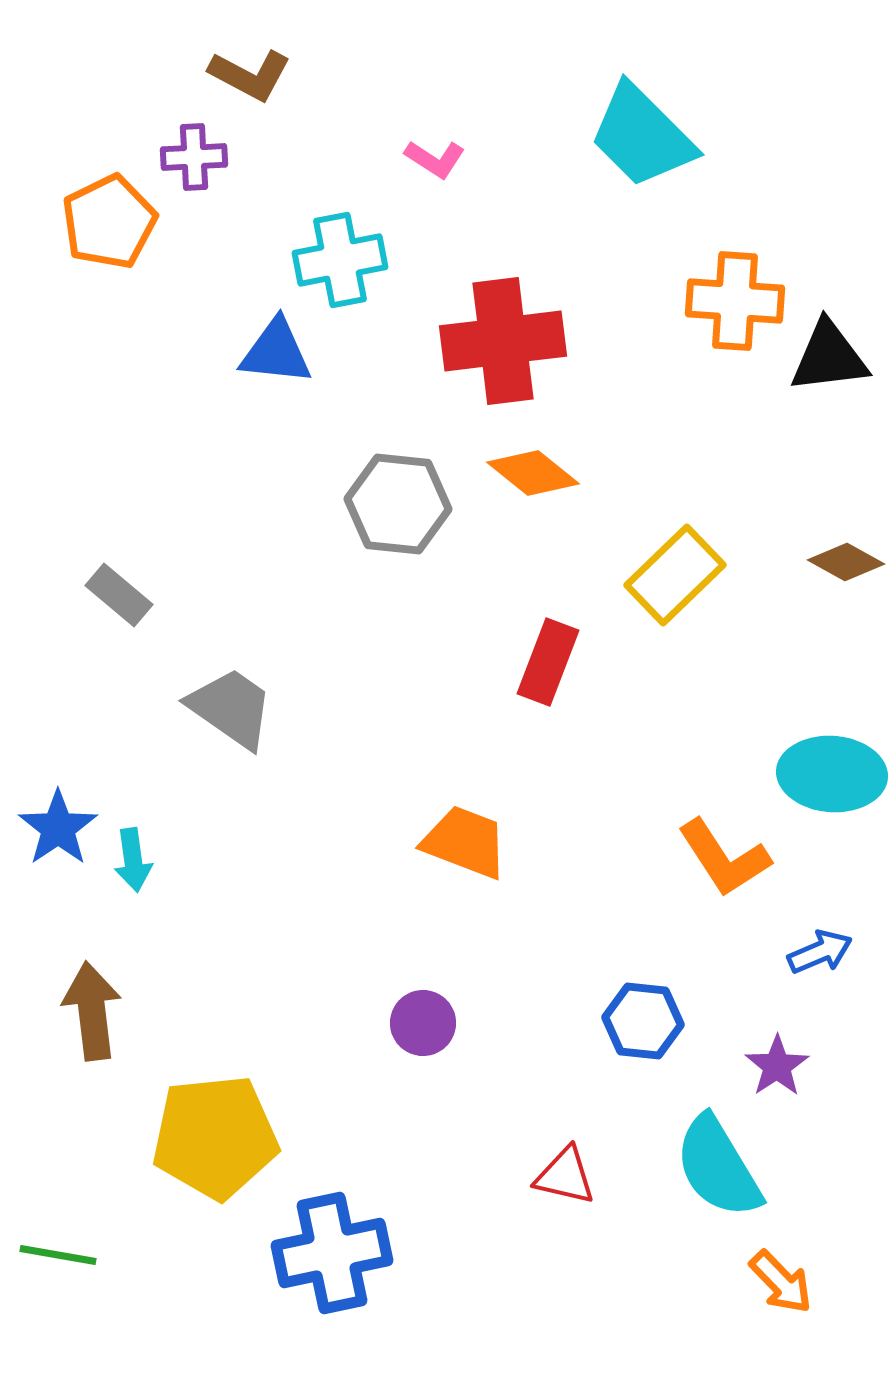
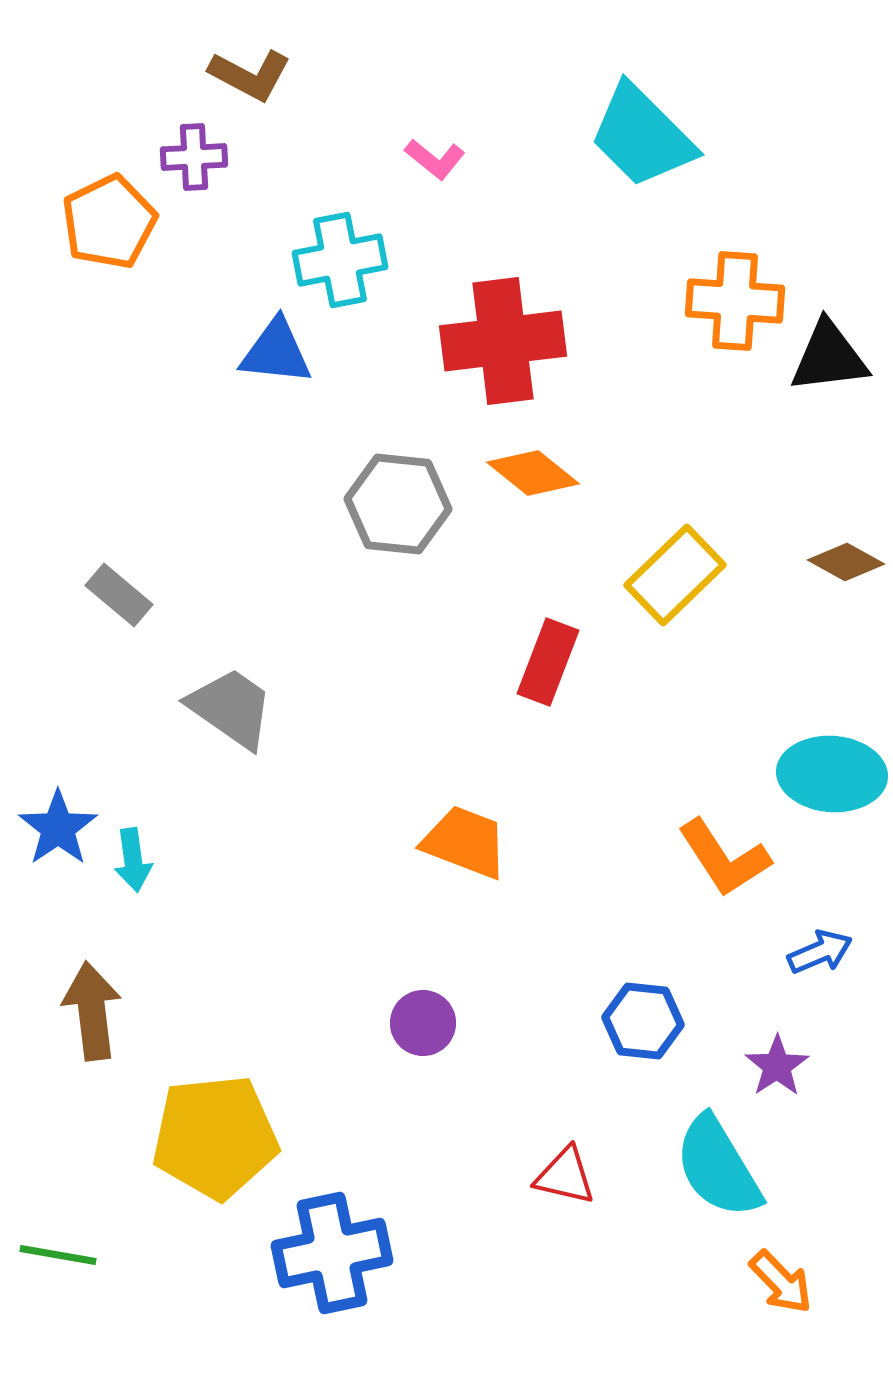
pink L-shape: rotated 6 degrees clockwise
